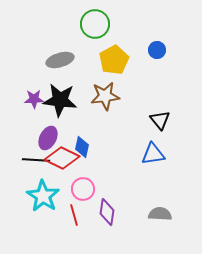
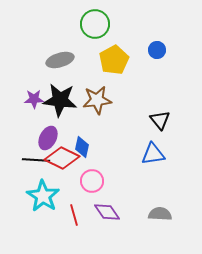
brown star: moved 8 px left, 4 px down
pink circle: moved 9 px right, 8 px up
purple diamond: rotated 44 degrees counterclockwise
